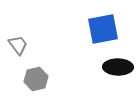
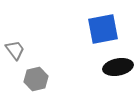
gray trapezoid: moved 3 px left, 5 px down
black ellipse: rotated 12 degrees counterclockwise
